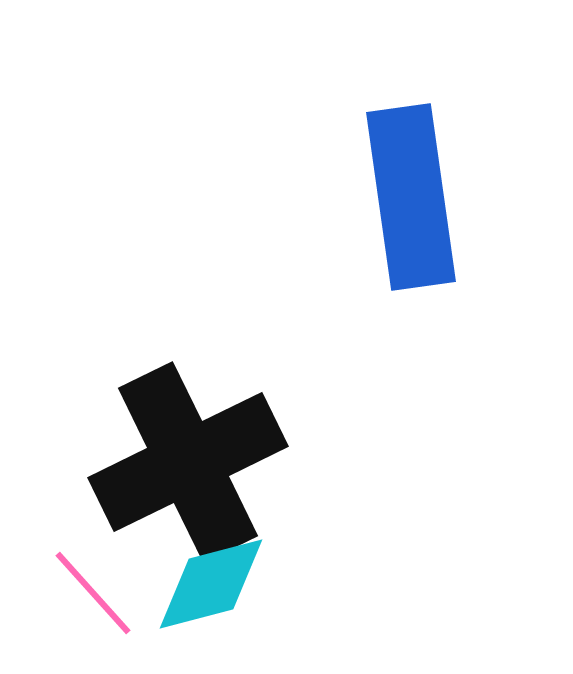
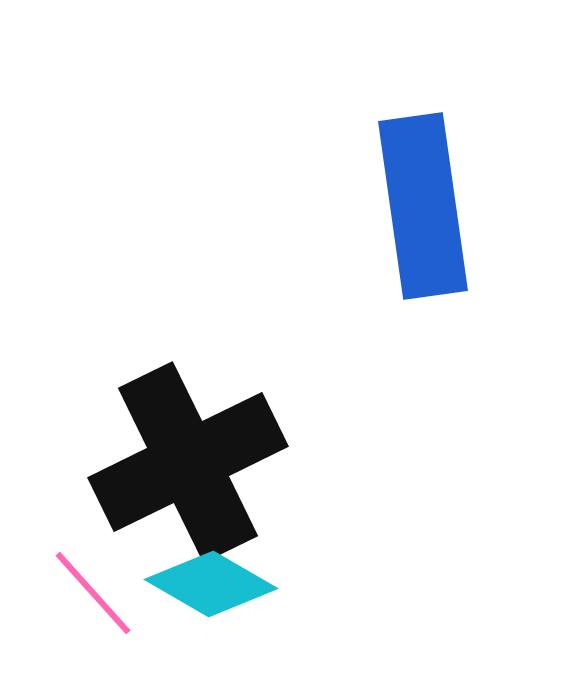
blue rectangle: moved 12 px right, 9 px down
cyan diamond: rotated 45 degrees clockwise
